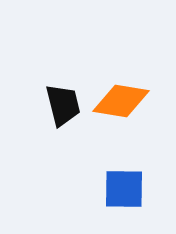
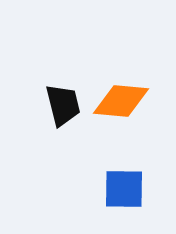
orange diamond: rotated 4 degrees counterclockwise
